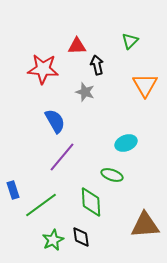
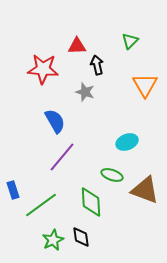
cyan ellipse: moved 1 px right, 1 px up
brown triangle: moved 35 px up; rotated 24 degrees clockwise
